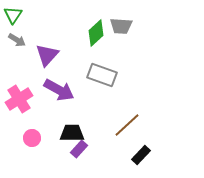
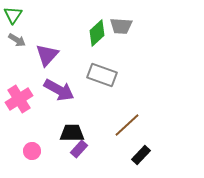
green diamond: moved 1 px right
pink circle: moved 13 px down
